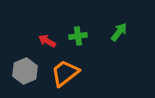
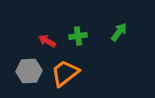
gray hexagon: moved 4 px right; rotated 20 degrees clockwise
